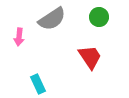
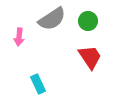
green circle: moved 11 px left, 4 px down
